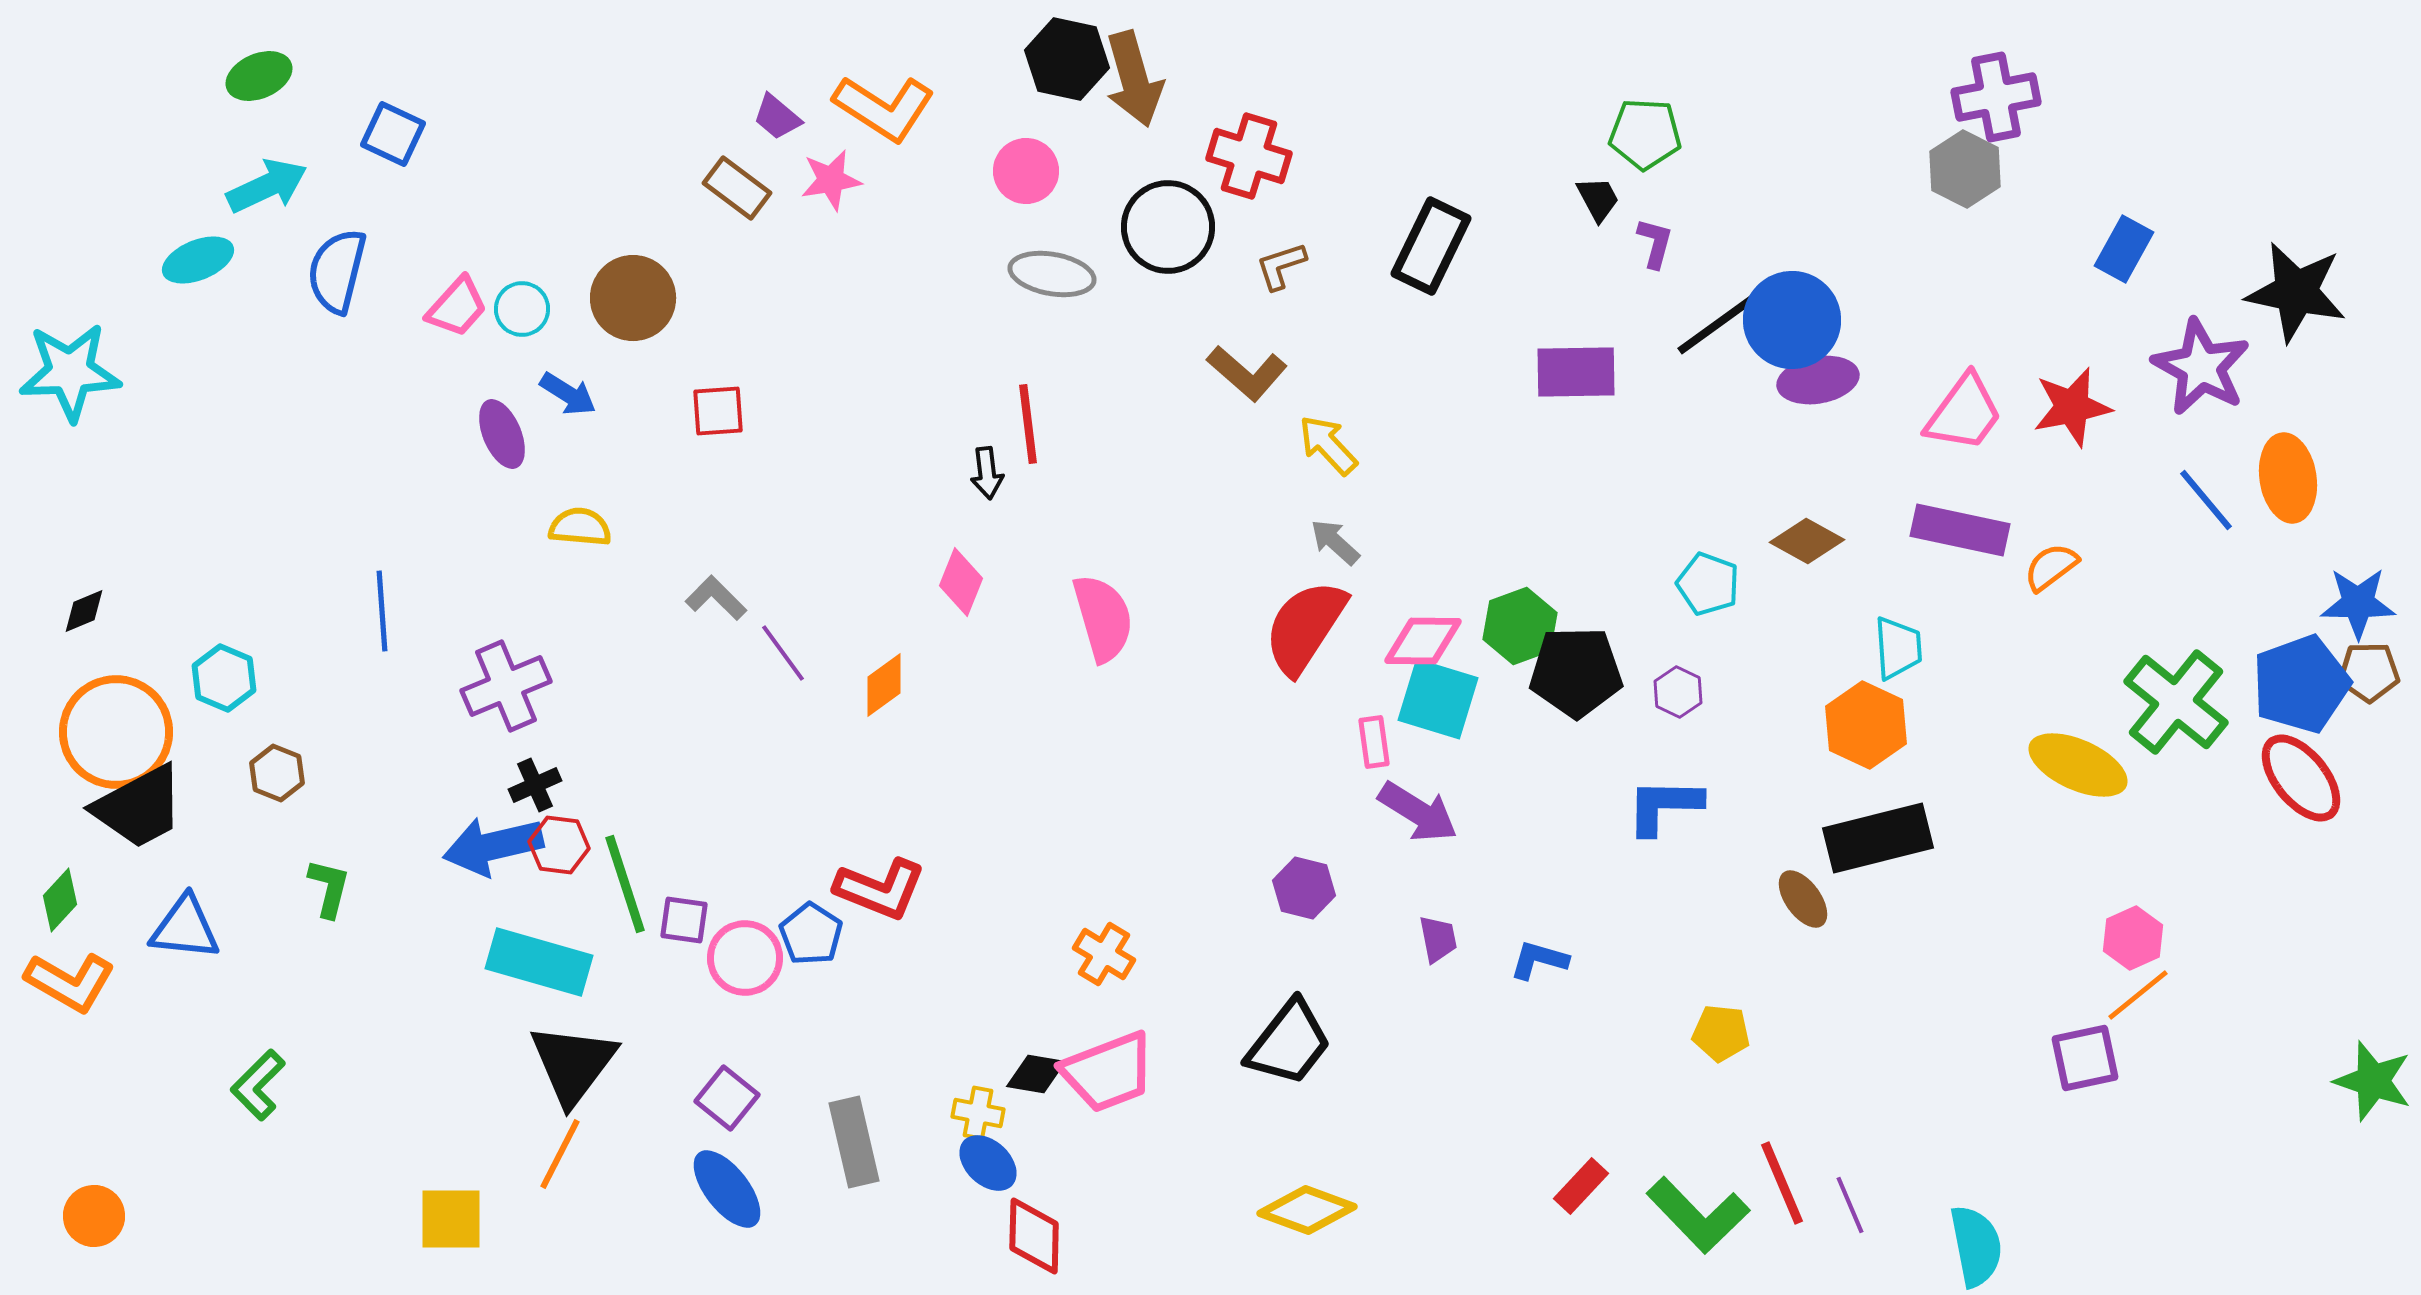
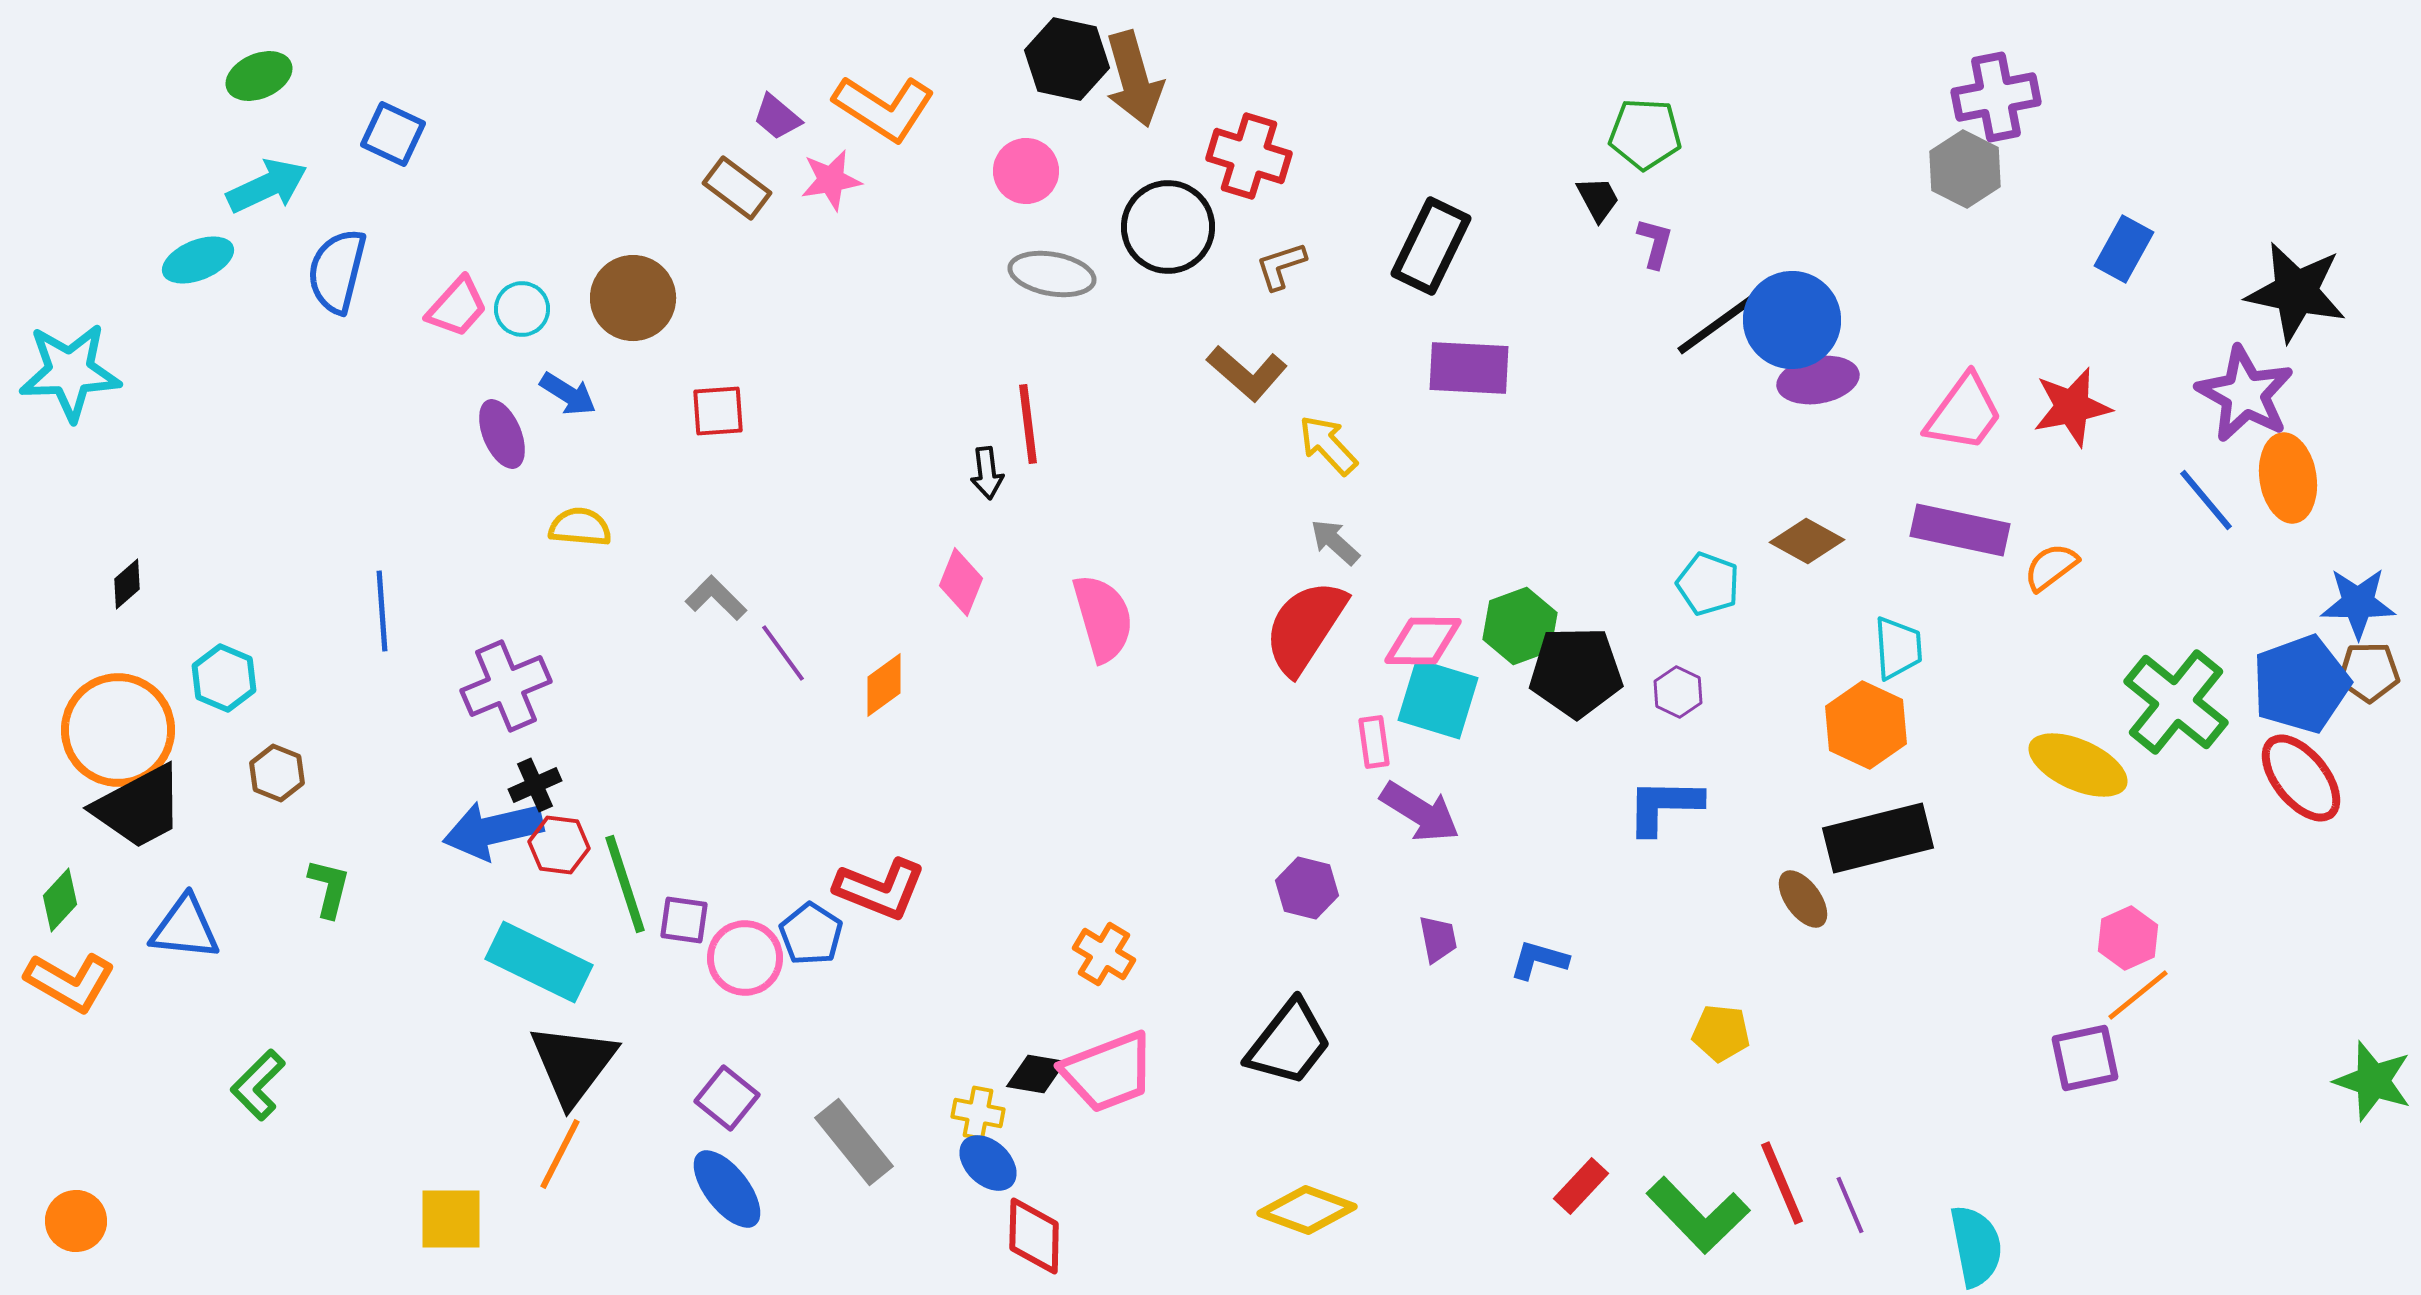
purple star at (2201, 367): moved 44 px right, 27 px down
purple rectangle at (1576, 372): moved 107 px left, 4 px up; rotated 4 degrees clockwise
black diamond at (84, 611): moved 43 px right, 27 px up; rotated 18 degrees counterclockwise
orange circle at (116, 732): moved 2 px right, 2 px up
purple arrow at (1418, 812): moved 2 px right
blue arrow at (493, 846): moved 16 px up
purple hexagon at (1304, 888): moved 3 px right
pink hexagon at (2133, 938): moved 5 px left
cyan rectangle at (539, 962): rotated 10 degrees clockwise
gray rectangle at (854, 1142): rotated 26 degrees counterclockwise
orange circle at (94, 1216): moved 18 px left, 5 px down
